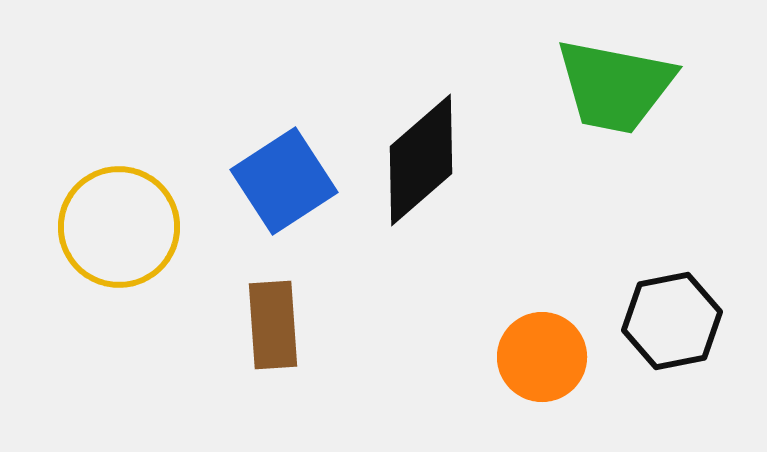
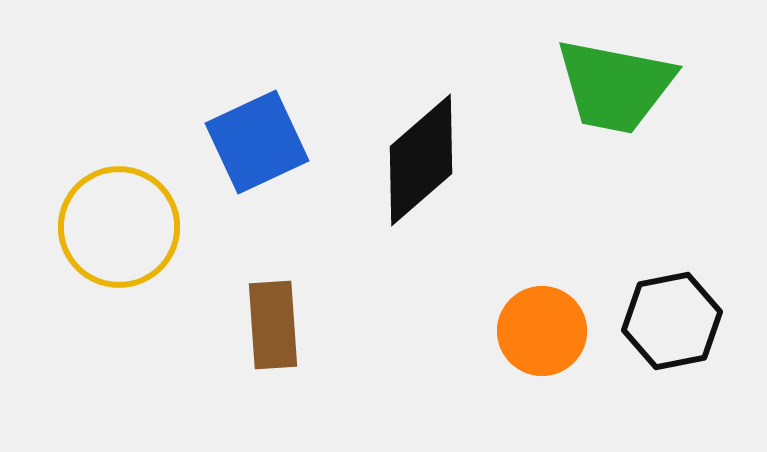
blue square: moved 27 px left, 39 px up; rotated 8 degrees clockwise
orange circle: moved 26 px up
